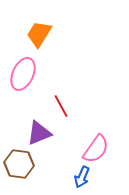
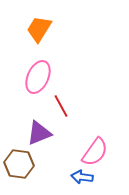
orange trapezoid: moved 5 px up
pink ellipse: moved 15 px right, 3 px down
pink semicircle: moved 1 px left, 3 px down
blue arrow: rotated 75 degrees clockwise
